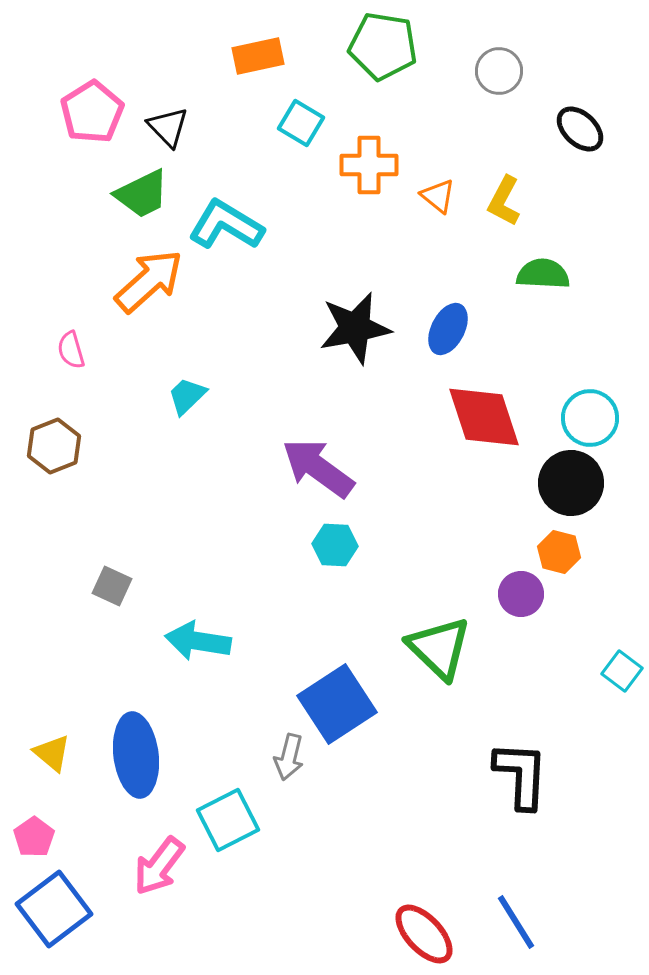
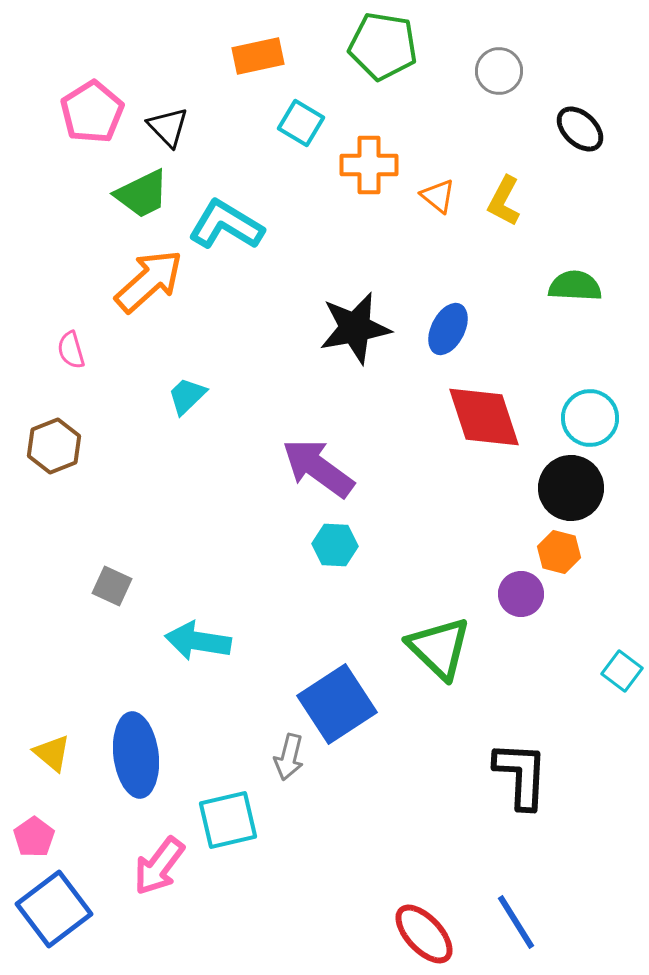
green semicircle at (543, 274): moved 32 px right, 12 px down
black circle at (571, 483): moved 5 px down
cyan square at (228, 820): rotated 14 degrees clockwise
